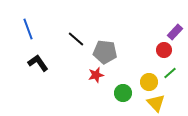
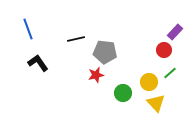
black line: rotated 54 degrees counterclockwise
